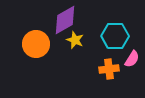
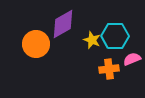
purple diamond: moved 2 px left, 4 px down
yellow star: moved 17 px right
pink semicircle: rotated 144 degrees counterclockwise
